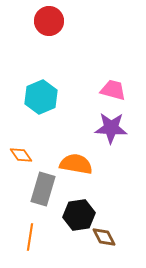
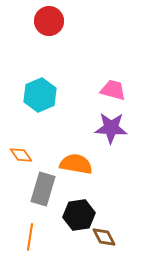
cyan hexagon: moved 1 px left, 2 px up
